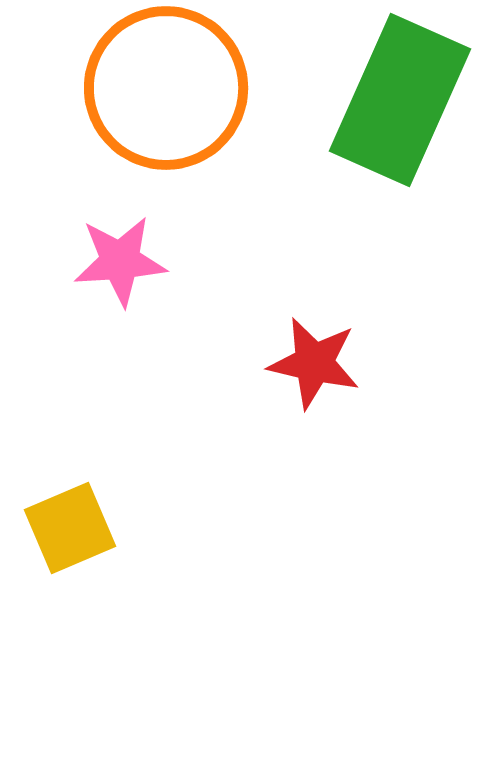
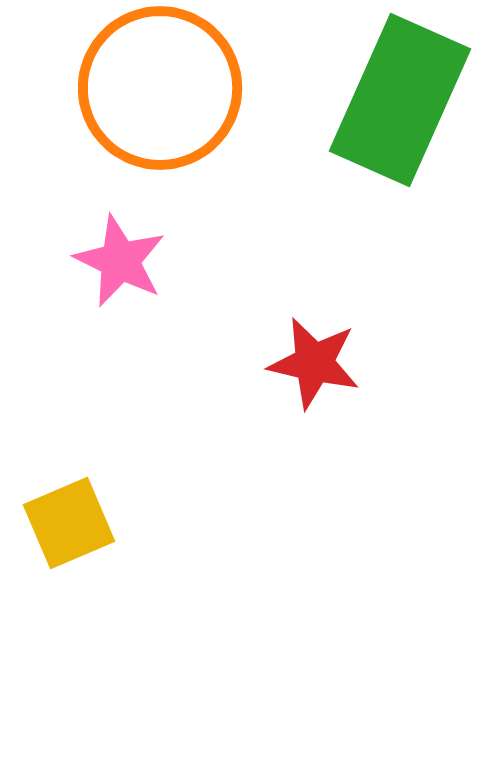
orange circle: moved 6 px left
pink star: rotated 30 degrees clockwise
yellow square: moved 1 px left, 5 px up
